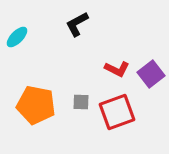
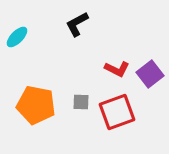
purple square: moved 1 px left
